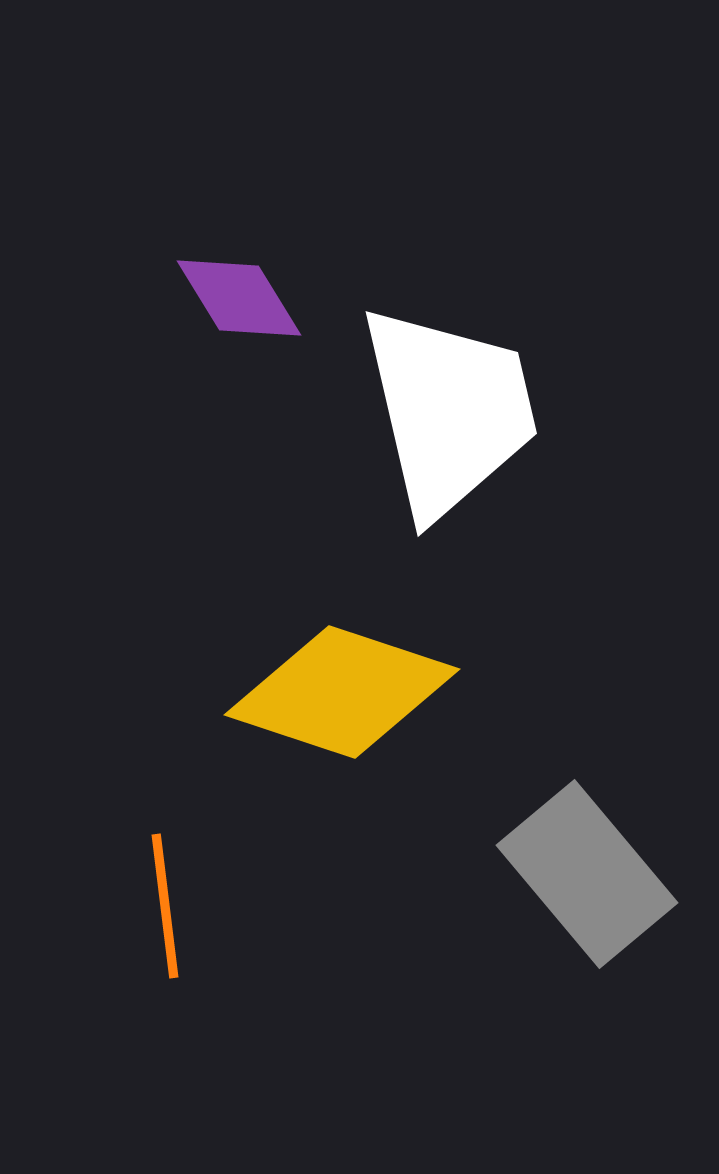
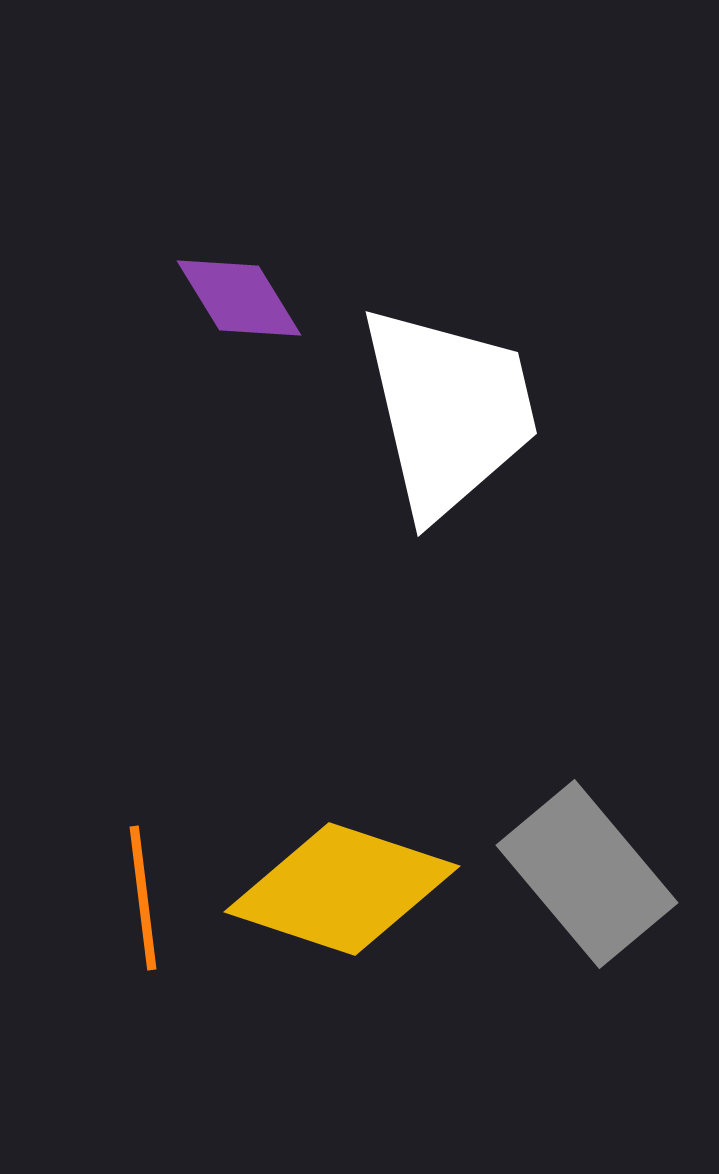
yellow diamond: moved 197 px down
orange line: moved 22 px left, 8 px up
